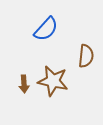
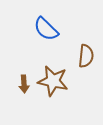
blue semicircle: rotated 92 degrees clockwise
